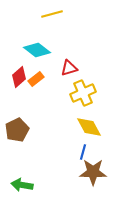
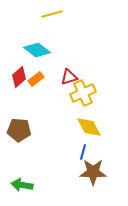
red triangle: moved 9 px down
brown pentagon: moved 2 px right; rotated 30 degrees clockwise
